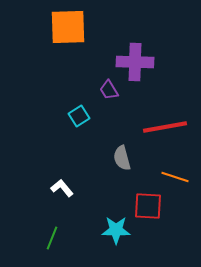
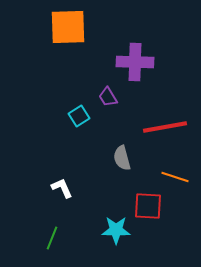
purple trapezoid: moved 1 px left, 7 px down
white L-shape: rotated 15 degrees clockwise
